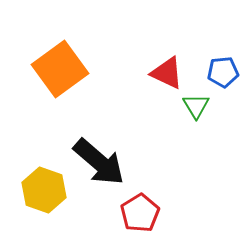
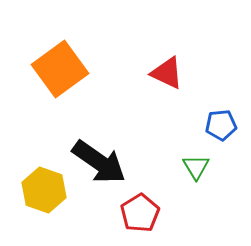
blue pentagon: moved 2 px left, 53 px down
green triangle: moved 61 px down
black arrow: rotated 6 degrees counterclockwise
